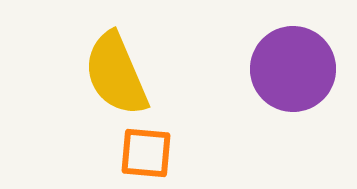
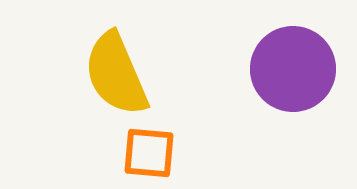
orange square: moved 3 px right
